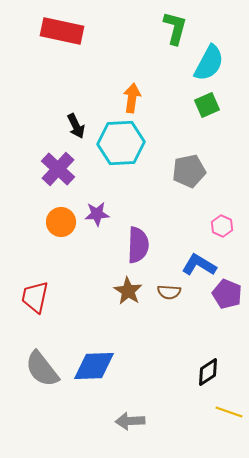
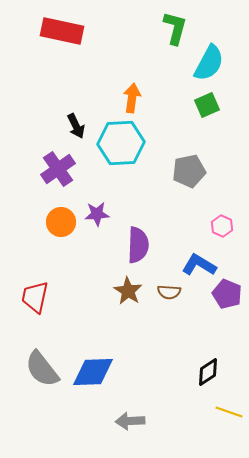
purple cross: rotated 12 degrees clockwise
blue diamond: moved 1 px left, 6 px down
